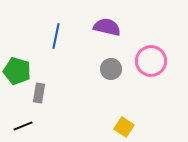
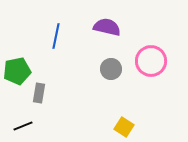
green pentagon: rotated 28 degrees counterclockwise
